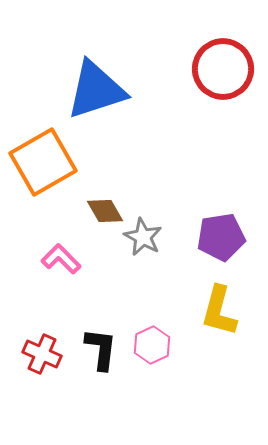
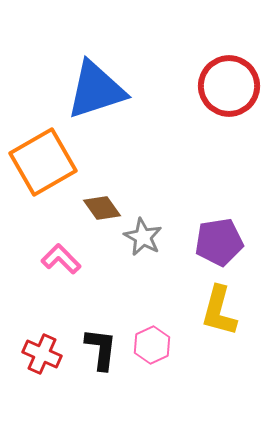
red circle: moved 6 px right, 17 px down
brown diamond: moved 3 px left, 3 px up; rotated 6 degrees counterclockwise
purple pentagon: moved 2 px left, 5 px down
